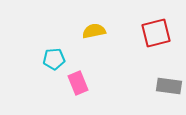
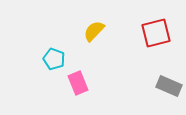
yellow semicircle: rotated 35 degrees counterclockwise
cyan pentagon: rotated 25 degrees clockwise
gray rectangle: rotated 15 degrees clockwise
